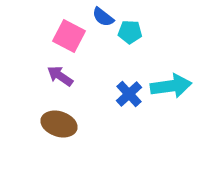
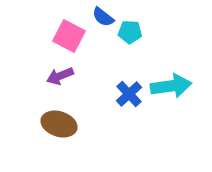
purple arrow: rotated 56 degrees counterclockwise
